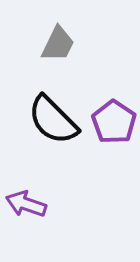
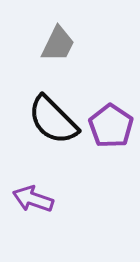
purple pentagon: moved 3 px left, 4 px down
purple arrow: moved 7 px right, 5 px up
